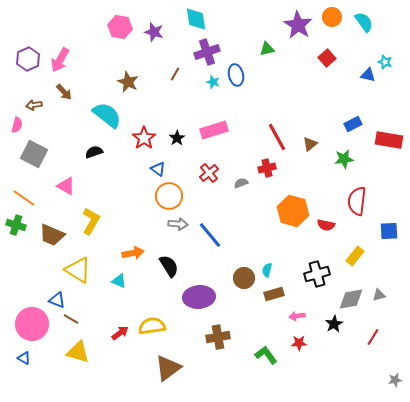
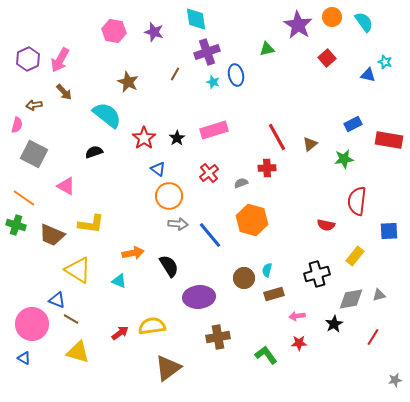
pink hexagon at (120, 27): moved 6 px left, 4 px down
red cross at (267, 168): rotated 12 degrees clockwise
orange hexagon at (293, 211): moved 41 px left, 9 px down
yellow L-shape at (91, 221): moved 3 px down; rotated 68 degrees clockwise
